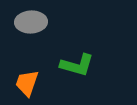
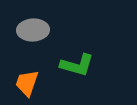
gray ellipse: moved 2 px right, 8 px down
